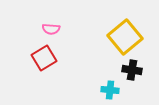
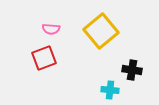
yellow square: moved 24 px left, 6 px up
red square: rotated 10 degrees clockwise
